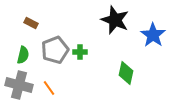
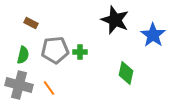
gray pentagon: rotated 16 degrees clockwise
